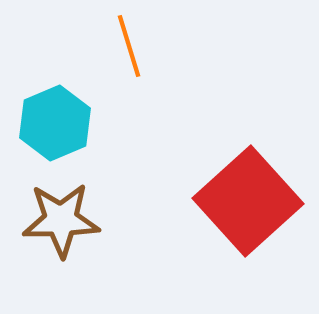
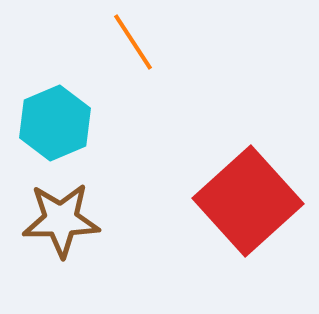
orange line: moved 4 px right, 4 px up; rotated 16 degrees counterclockwise
